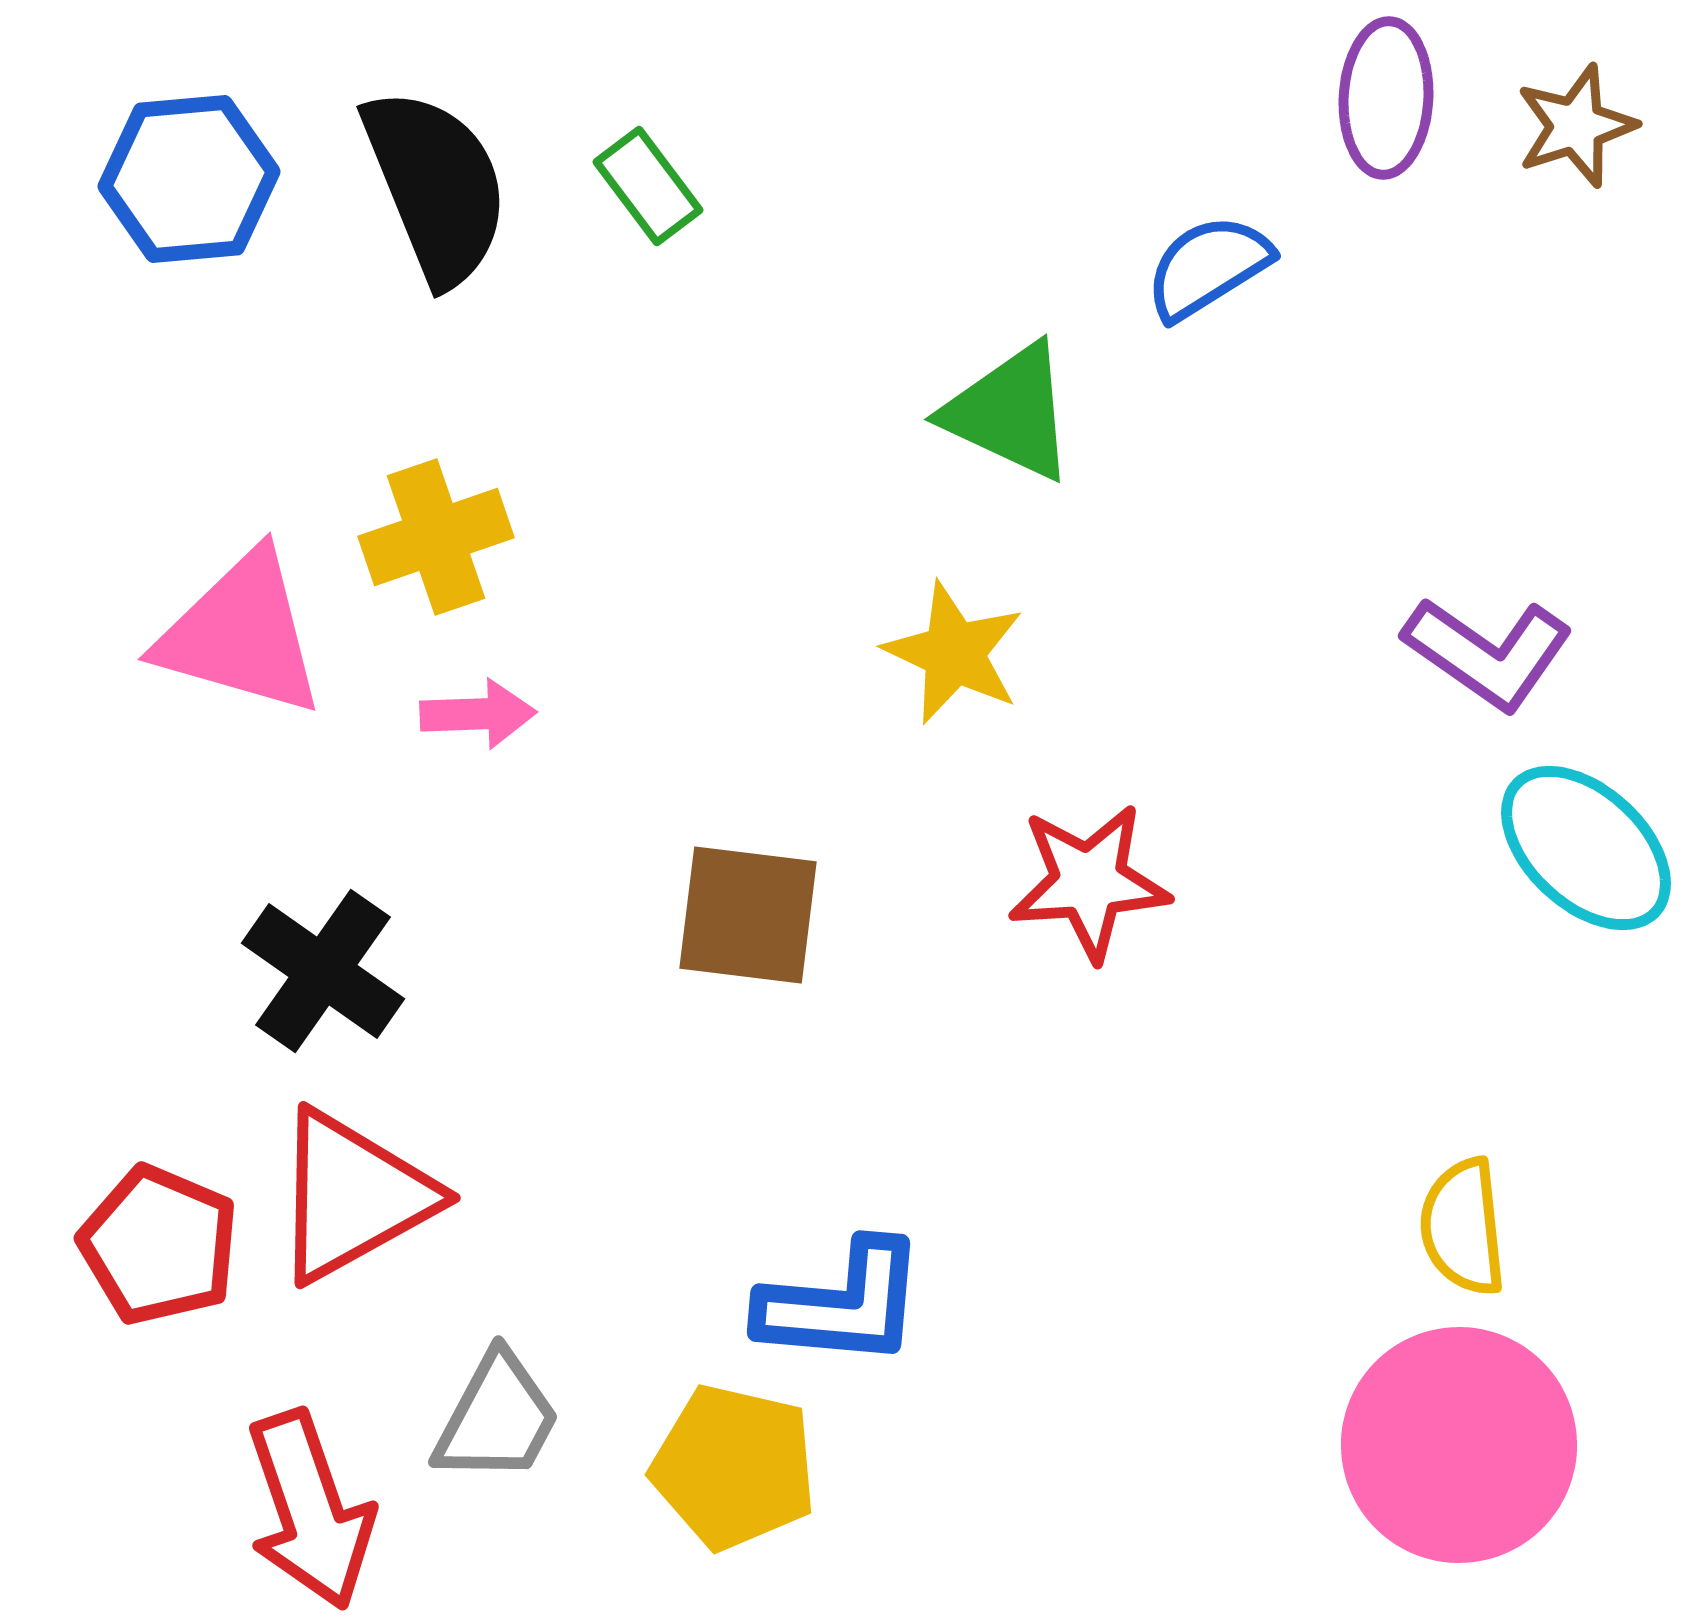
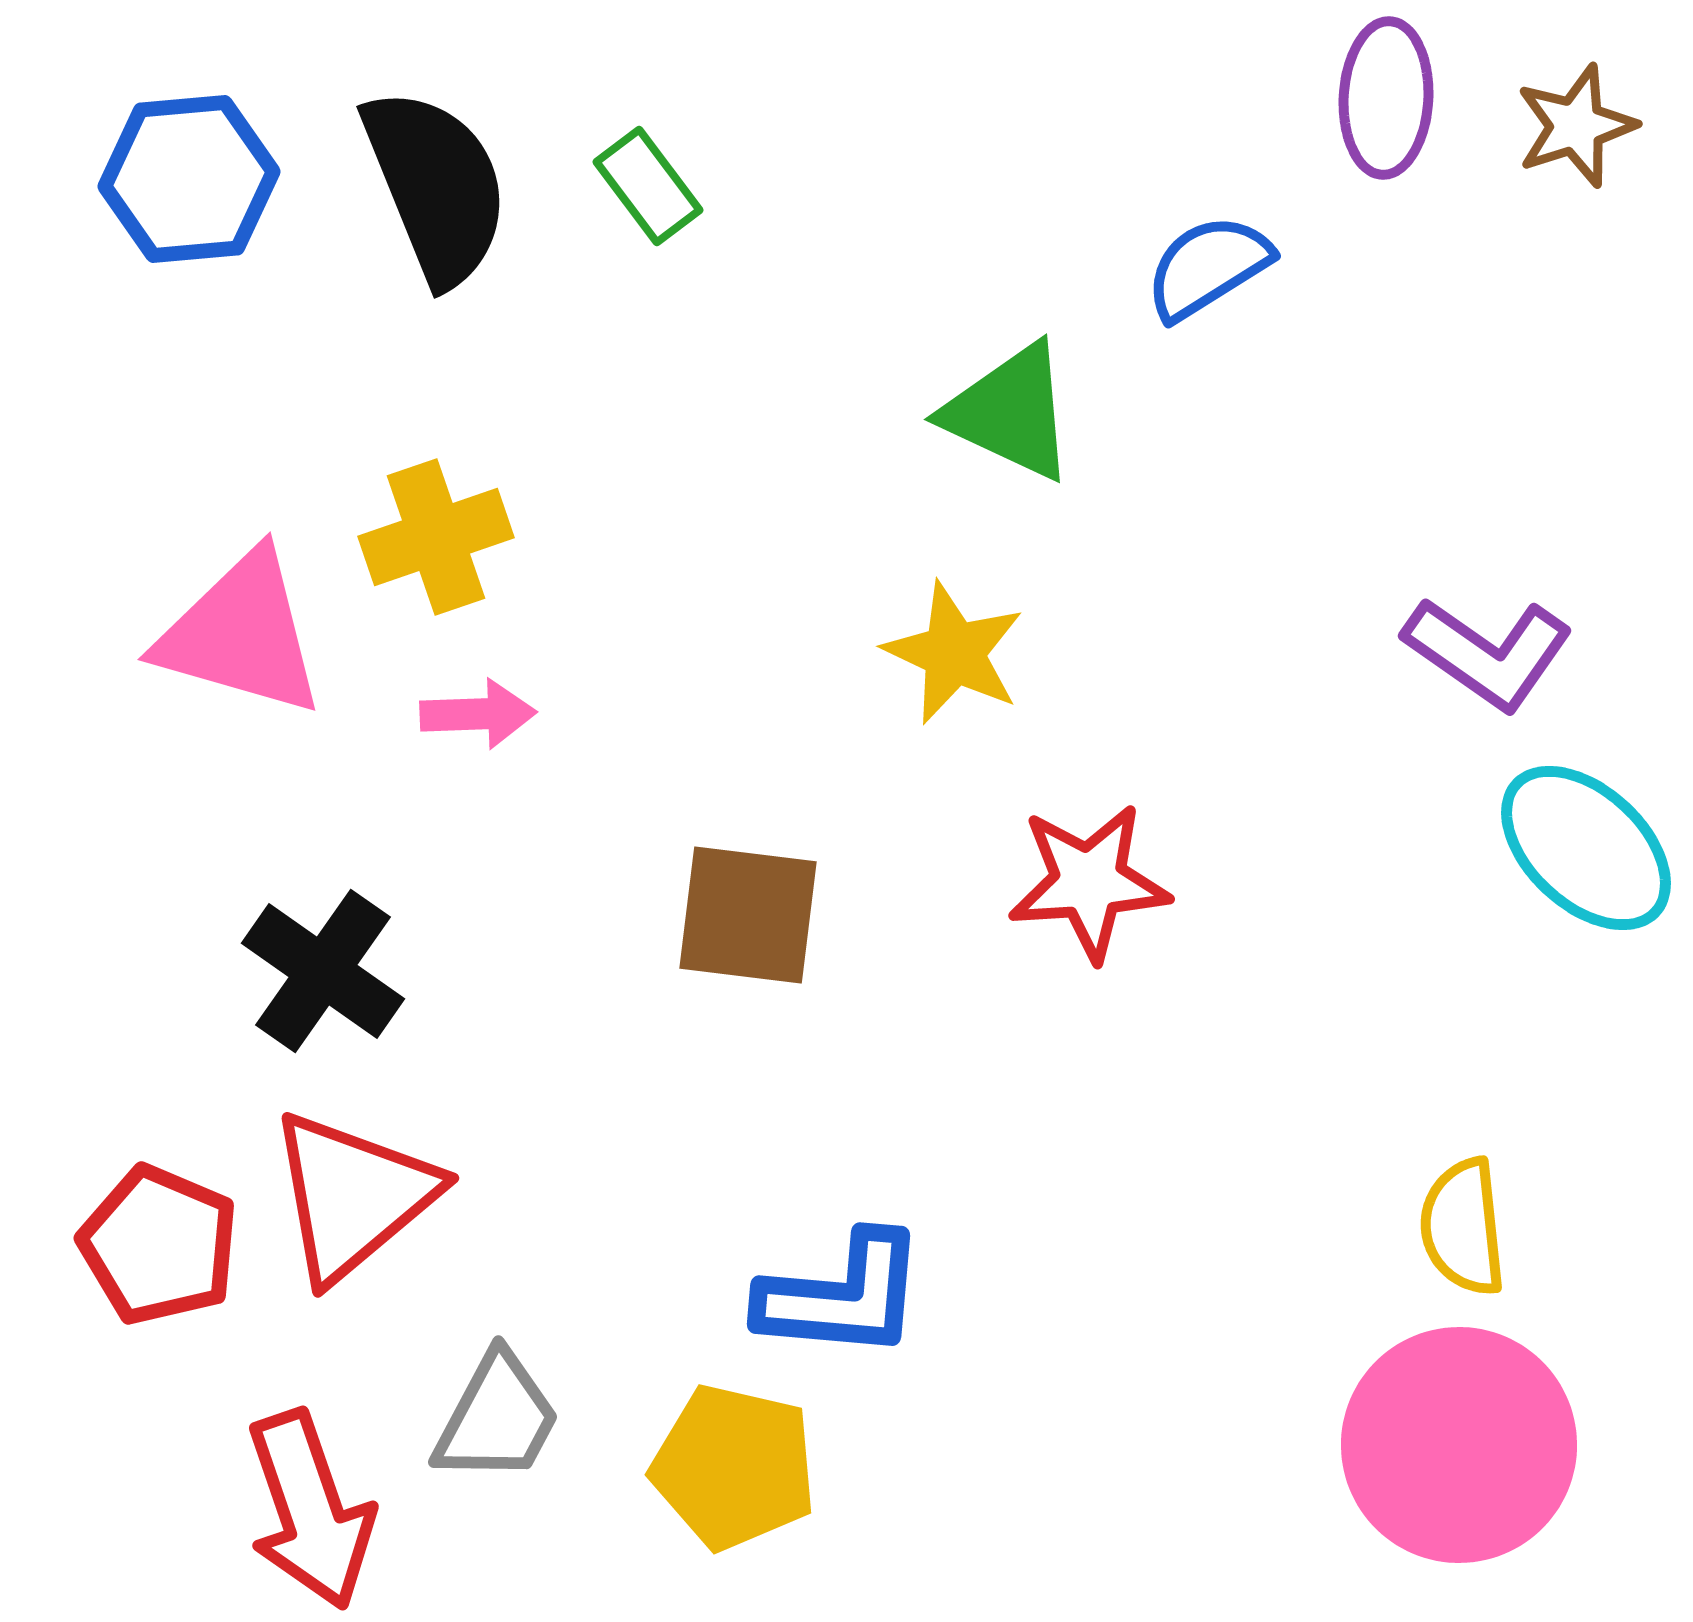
red triangle: rotated 11 degrees counterclockwise
blue L-shape: moved 8 px up
